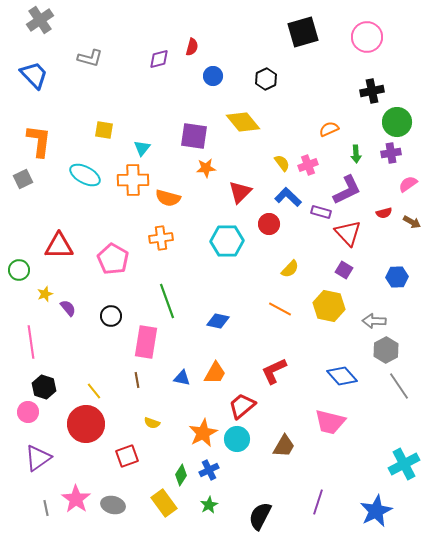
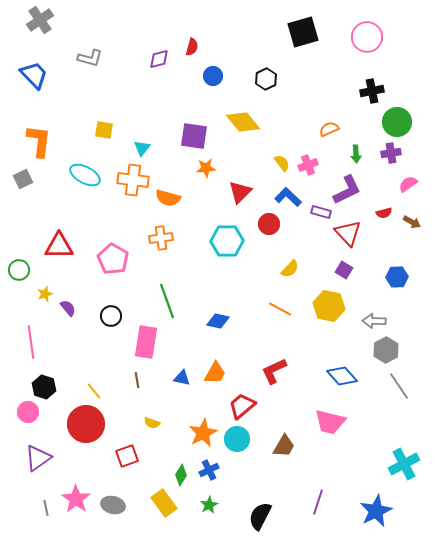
orange cross at (133, 180): rotated 8 degrees clockwise
